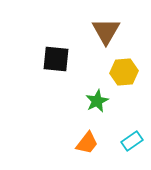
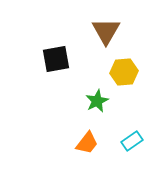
black square: rotated 16 degrees counterclockwise
